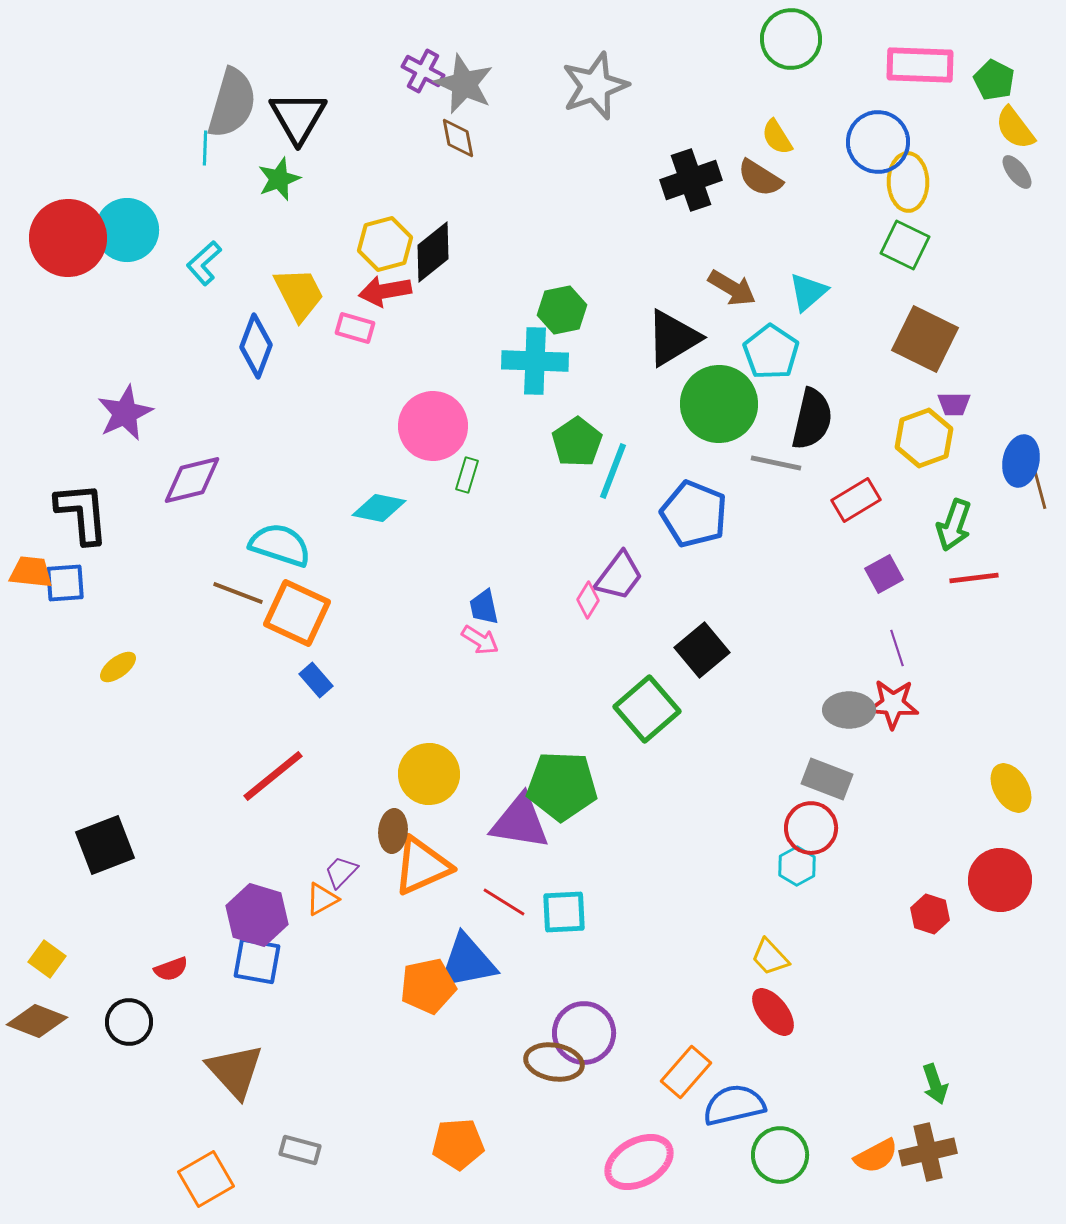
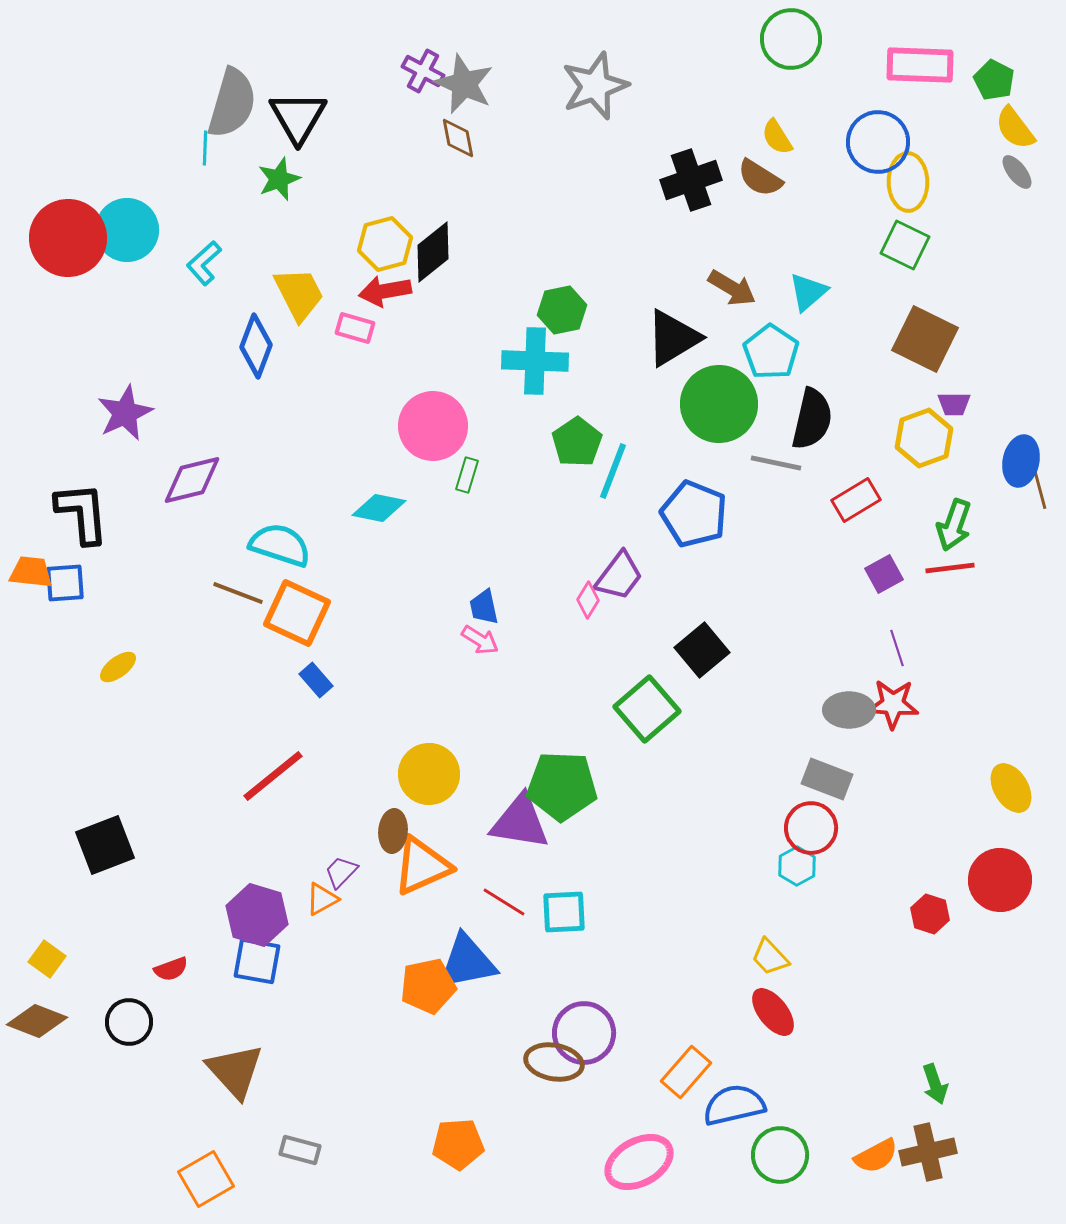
red line at (974, 578): moved 24 px left, 10 px up
